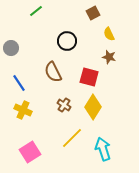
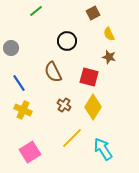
cyan arrow: rotated 15 degrees counterclockwise
